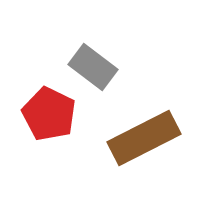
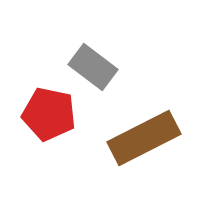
red pentagon: rotated 14 degrees counterclockwise
